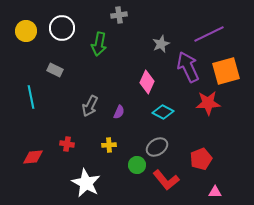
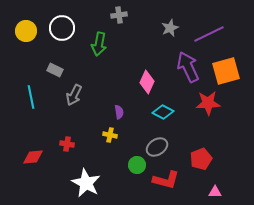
gray star: moved 9 px right, 16 px up
gray arrow: moved 16 px left, 11 px up
purple semicircle: rotated 32 degrees counterclockwise
yellow cross: moved 1 px right, 10 px up; rotated 16 degrees clockwise
red L-shape: rotated 36 degrees counterclockwise
